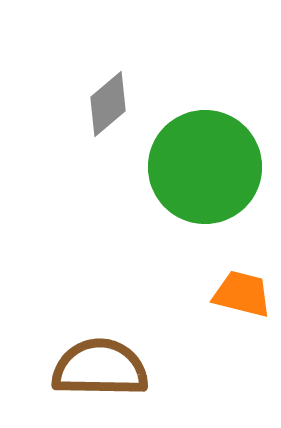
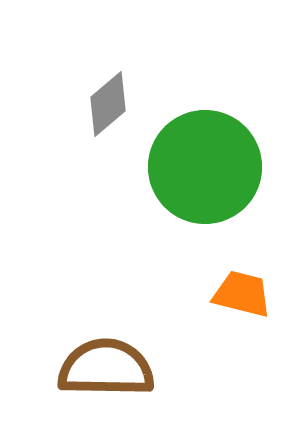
brown semicircle: moved 6 px right
